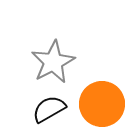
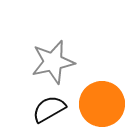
gray star: rotated 15 degrees clockwise
